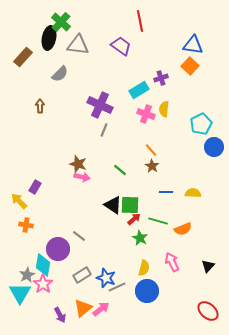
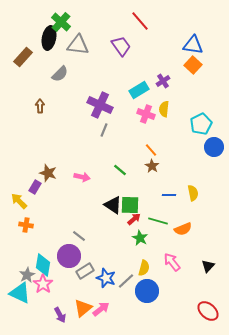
red line at (140, 21): rotated 30 degrees counterclockwise
purple trapezoid at (121, 46): rotated 20 degrees clockwise
orange square at (190, 66): moved 3 px right, 1 px up
purple cross at (161, 78): moved 2 px right, 3 px down; rotated 16 degrees counterclockwise
brown star at (78, 164): moved 30 px left, 9 px down
blue line at (166, 192): moved 3 px right, 3 px down
yellow semicircle at (193, 193): rotated 77 degrees clockwise
purple circle at (58, 249): moved 11 px right, 7 px down
pink arrow at (172, 262): rotated 12 degrees counterclockwise
gray rectangle at (82, 275): moved 3 px right, 4 px up
gray line at (117, 287): moved 9 px right, 6 px up; rotated 18 degrees counterclockwise
cyan triangle at (20, 293): rotated 35 degrees counterclockwise
